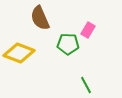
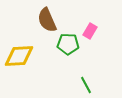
brown semicircle: moved 7 px right, 2 px down
pink rectangle: moved 2 px right, 1 px down
yellow diamond: moved 3 px down; rotated 24 degrees counterclockwise
